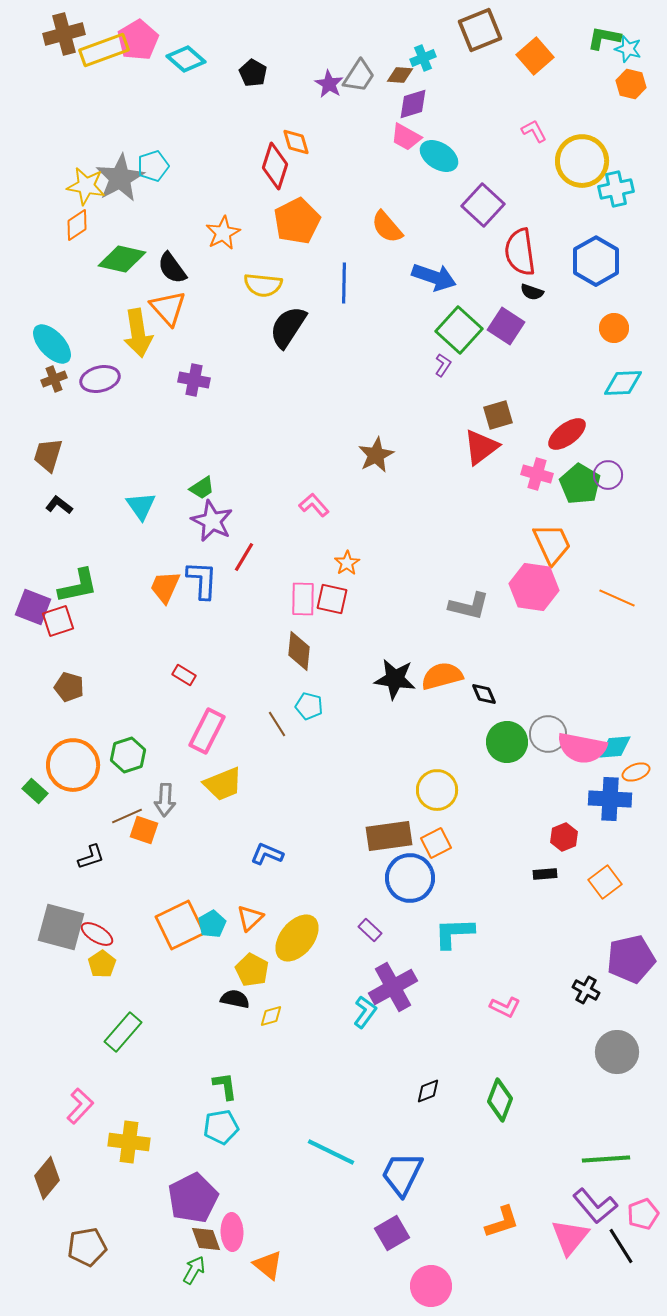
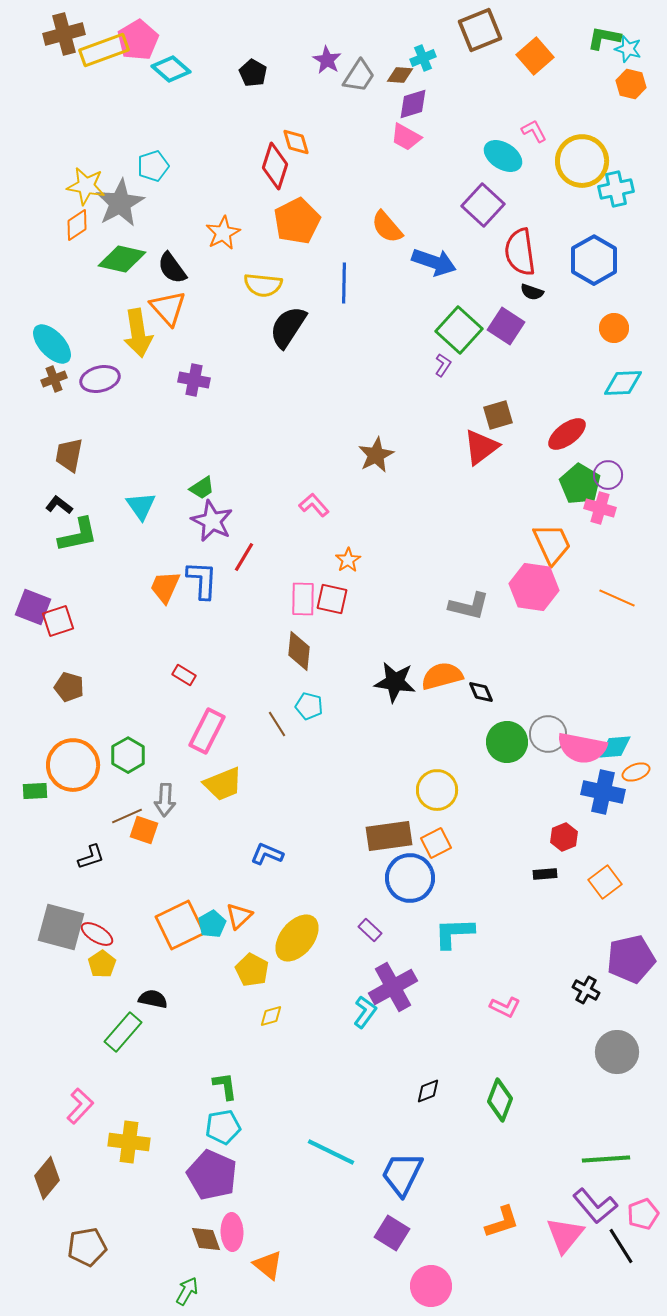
cyan diamond at (186, 59): moved 15 px left, 10 px down
purple star at (329, 84): moved 2 px left, 24 px up
cyan ellipse at (439, 156): moved 64 px right
gray star at (120, 178): moved 25 px down
blue hexagon at (596, 261): moved 2 px left, 1 px up
blue arrow at (434, 277): moved 15 px up
brown trapezoid at (48, 455): moved 21 px right; rotated 6 degrees counterclockwise
pink cross at (537, 474): moved 63 px right, 34 px down
orange star at (347, 563): moved 1 px right, 3 px up
green L-shape at (78, 586): moved 51 px up
black star at (395, 679): moved 3 px down
black diamond at (484, 694): moved 3 px left, 2 px up
green hexagon at (128, 755): rotated 12 degrees counterclockwise
green rectangle at (35, 791): rotated 45 degrees counterclockwise
blue cross at (610, 799): moved 7 px left, 7 px up; rotated 9 degrees clockwise
orange triangle at (250, 918): moved 11 px left, 2 px up
black semicircle at (235, 999): moved 82 px left
cyan pentagon at (221, 1127): moved 2 px right
purple pentagon at (193, 1198): moved 19 px right, 23 px up; rotated 21 degrees counterclockwise
purple square at (392, 1233): rotated 28 degrees counterclockwise
pink triangle at (570, 1237): moved 5 px left, 2 px up
green arrow at (194, 1270): moved 7 px left, 21 px down
